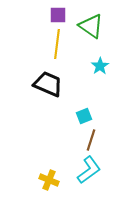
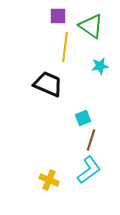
purple square: moved 1 px down
yellow line: moved 8 px right, 3 px down
cyan star: rotated 24 degrees clockwise
cyan square: moved 1 px left, 2 px down
